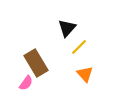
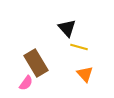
black triangle: rotated 24 degrees counterclockwise
yellow line: rotated 60 degrees clockwise
